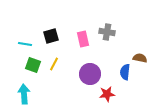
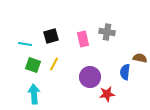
purple circle: moved 3 px down
cyan arrow: moved 10 px right
